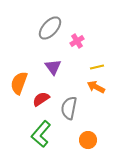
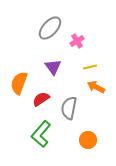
yellow line: moved 7 px left
